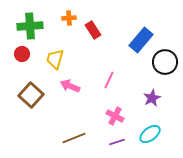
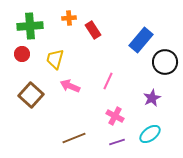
pink line: moved 1 px left, 1 px down
